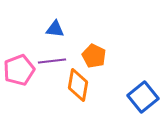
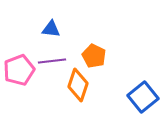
blue triangle: moved 4 px left
orange diamond: rotated 8 degrees clockwise
